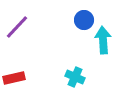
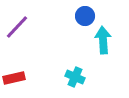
blue circle: moved 1 px right, 4 px up
